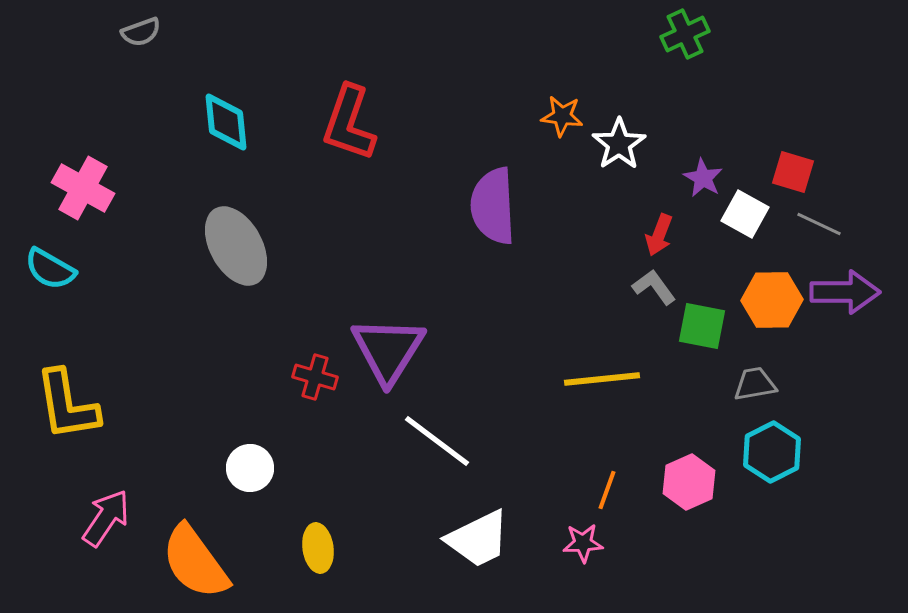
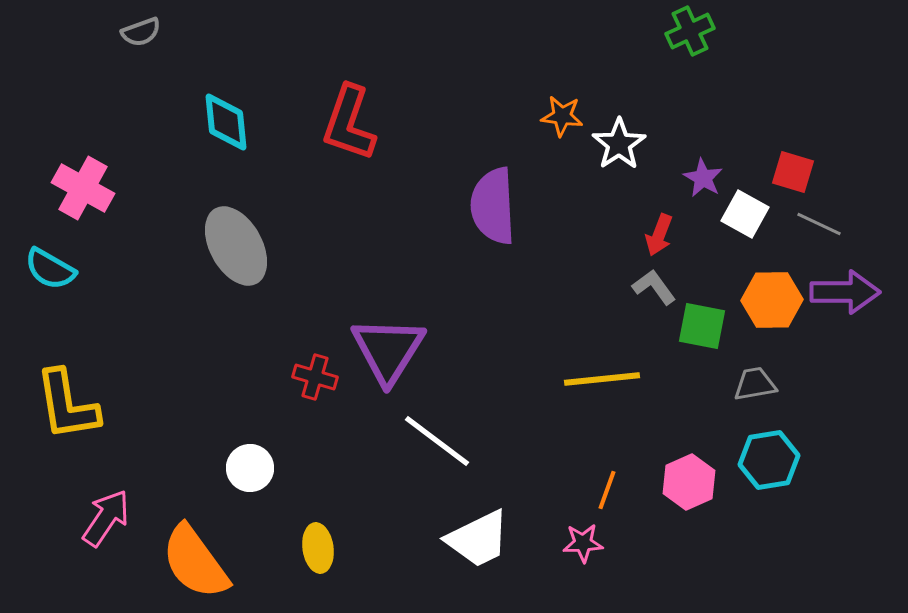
green cross: moved 5 px right, 3 px up
cyan hexagon: moved 3 px left, 8 px down; rotated 18 degrees clockwise
